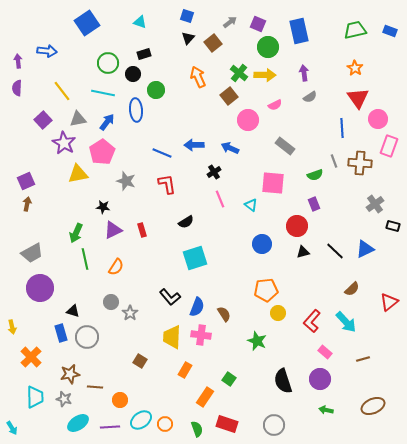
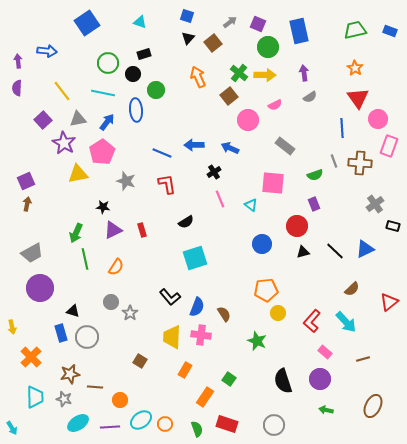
brown ellipse at (373, 406): rotated 40 degrees counterclockwise
